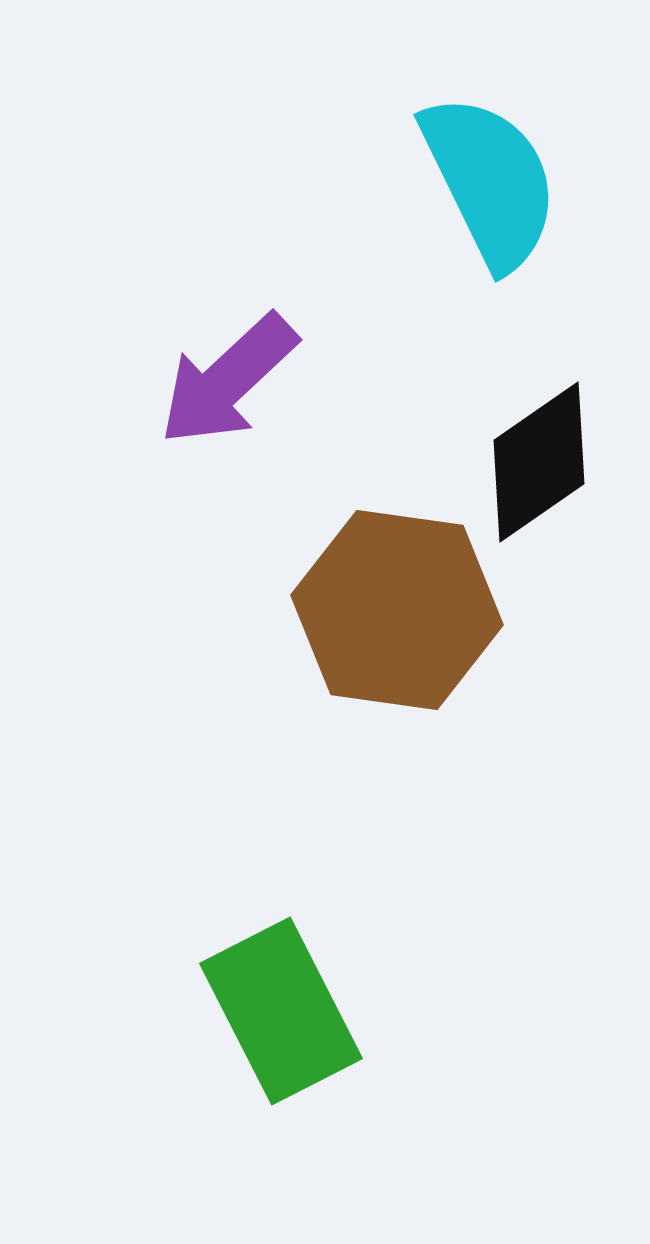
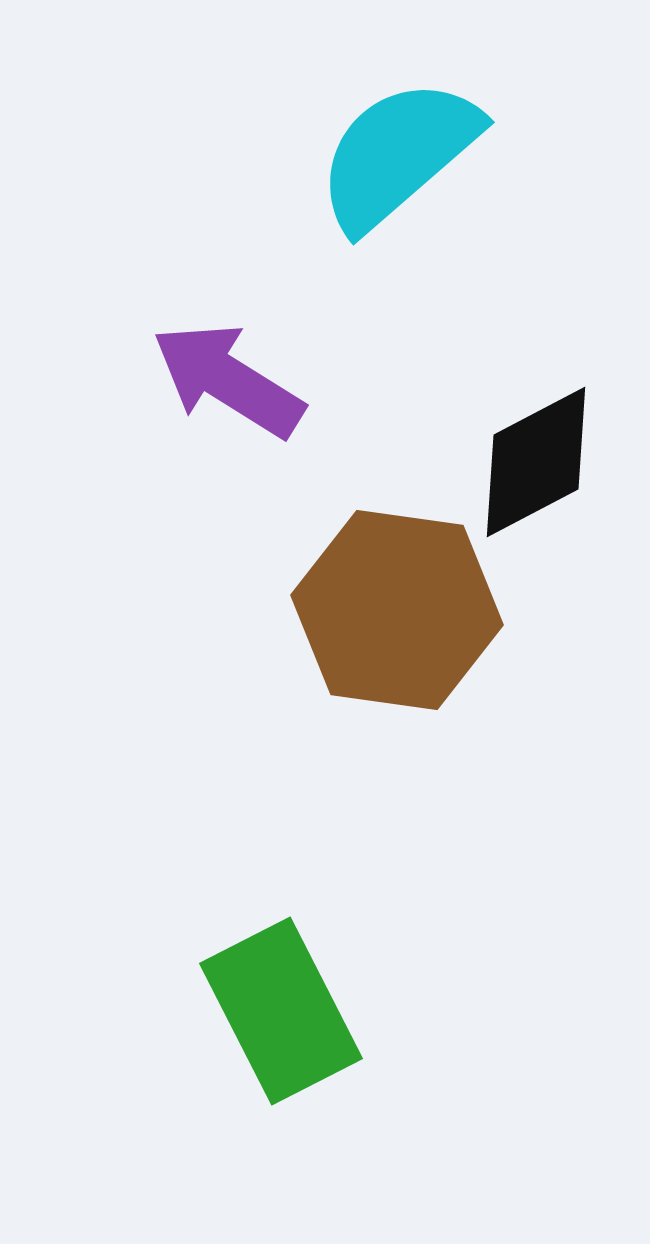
cyan semicircle: moved 92 px left, 27 px up; rotated 105 degrees counterclockwise
purple arrow: rotated 75 degrees clockwise
black diamond: moved 3 px left; rotated 7 degrees clockwise
